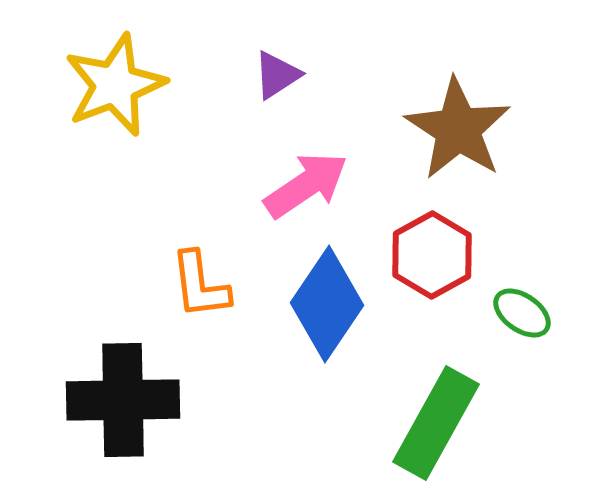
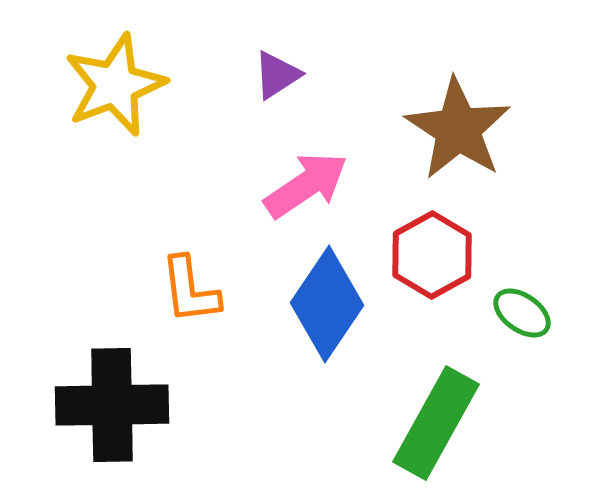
orange L-shape: moved 10 px left, 5 px down
black cross: moved 11 px left, 5 px down
